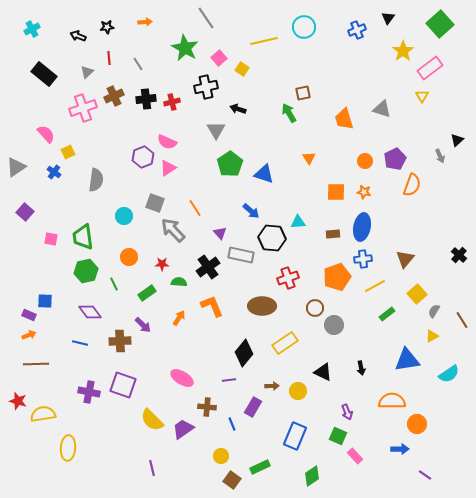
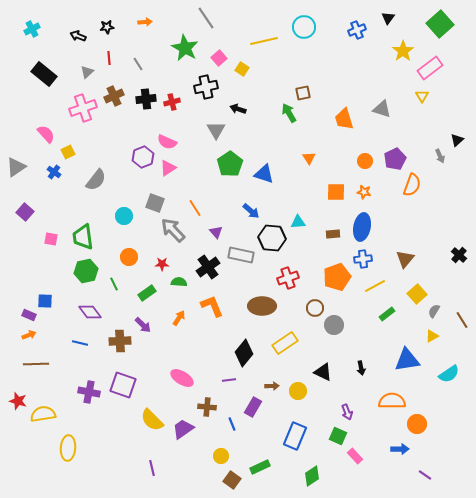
gray semicircle at (96, 180): rotated 30 degrees clockwise
purple triangle at (220, 233): moved 4 px left, 1 px up
